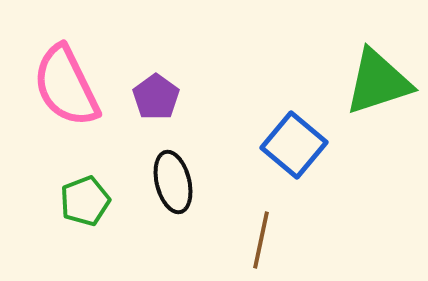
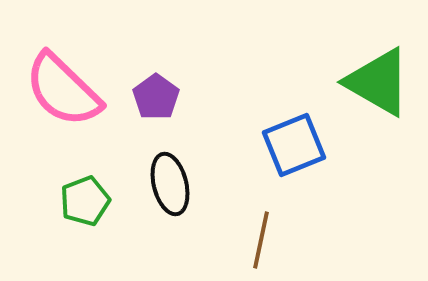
green triangle: rotated 48 degrees clockwise
pink semicircle: moved 3 px left, 4 px down; rotated 20 degrees counterclockwise
blue square: rotated 28 degrees clockwise
black ellipse: moved 3 px left, 2 px down
